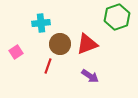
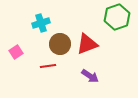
cyan cross: rotated 12 degrees counterclockwise
red line: rotated 63 degrees clockwise
